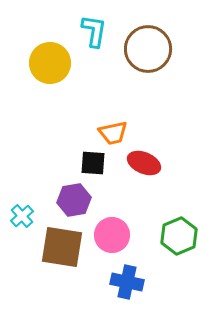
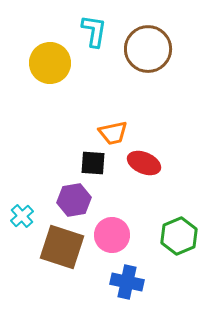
brown square: rotated 9 degrees clockwise
